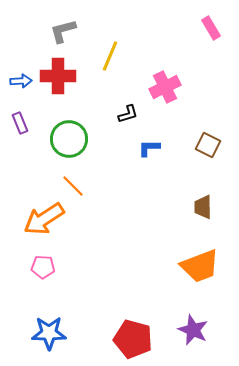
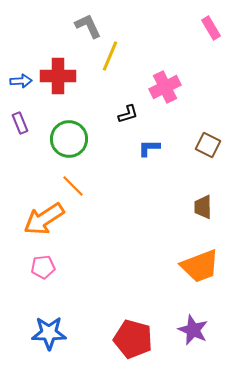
gray L-shape: moved 25 px right, 5 px up; rotated 80 degrees clockwise
pink pentagon: rotated 10 degrees counterclockwise
